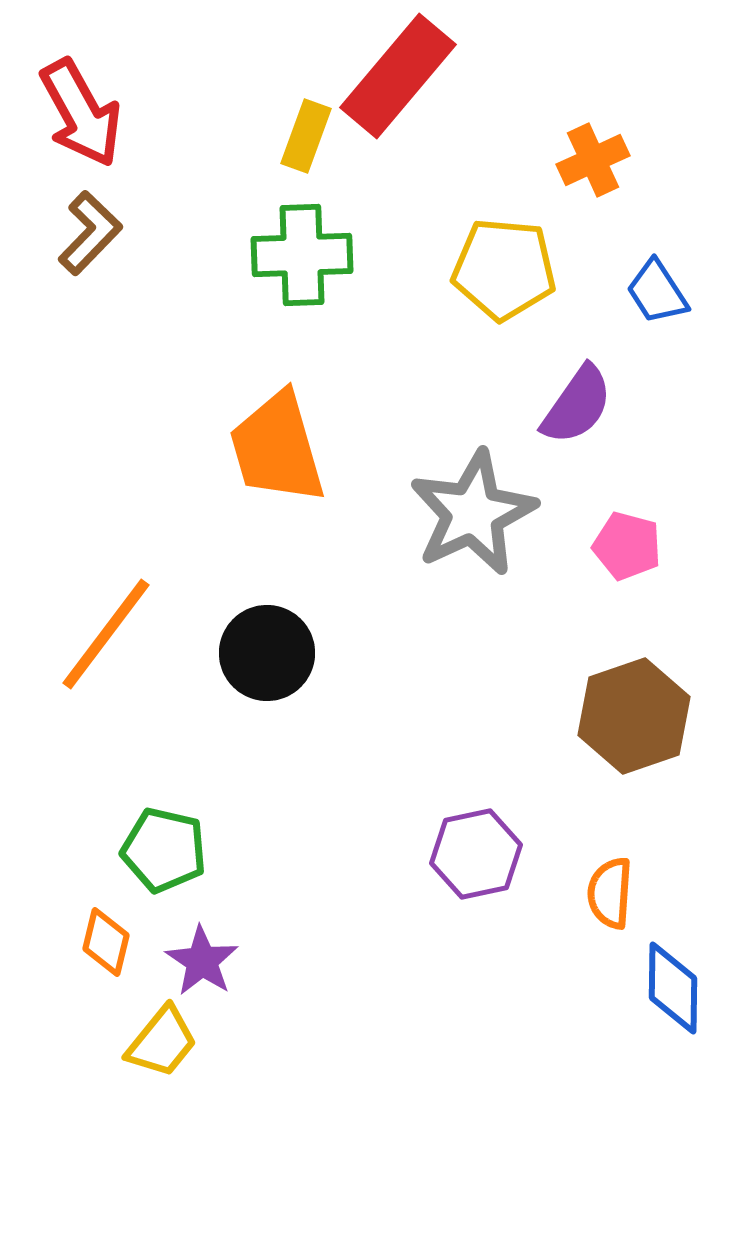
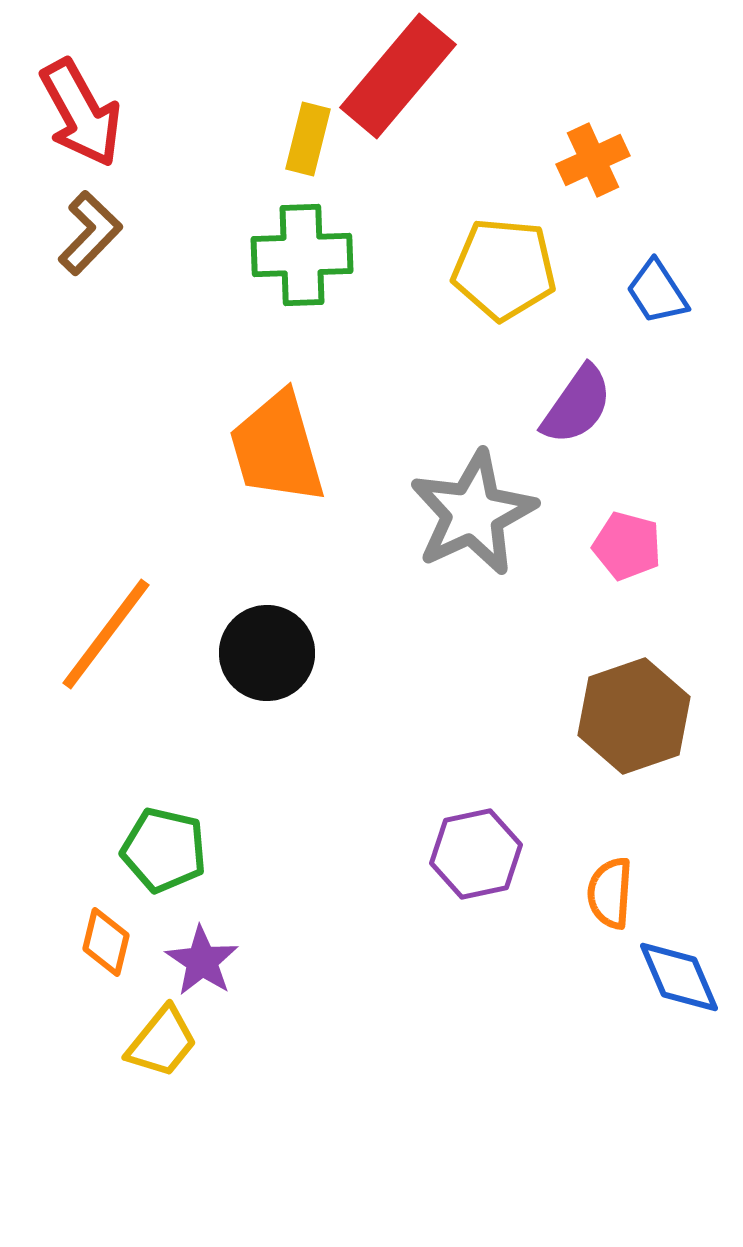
yellow rectangle: moved 2 px right, 3 px down; rotated 6 degrees counterclockwise
blue diamond: moved 6 px right, 11 px up; rotated 24 degrees counterclockwise
